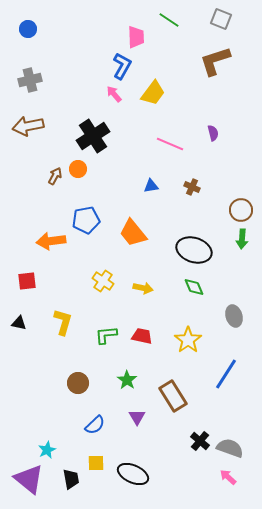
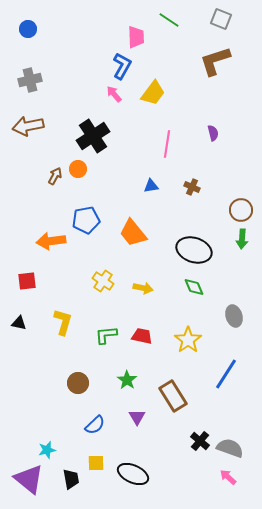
pink line at (170, 144): moved 3 px left; rotated 76 degrees clockwise
cyan star at (47, 450): rotated 12 degrees clockwise
